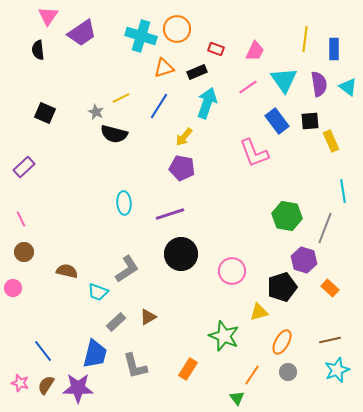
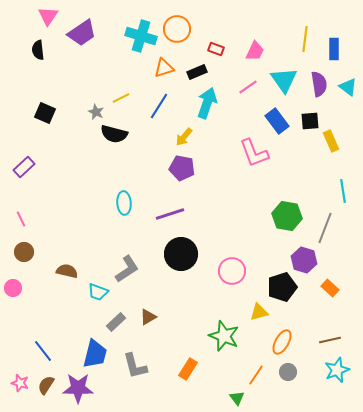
orange line at (252, 375): moved 4 px right
